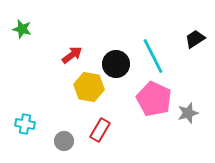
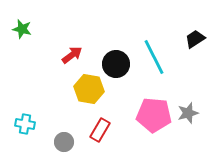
cyan line: moved 1 px right, 1 px down
yellow hexagon: moved 2 px down
pink pentagon: moved 16 px down; rotated 20 degrees counterclockwise
gray circle: moved 1 px down
